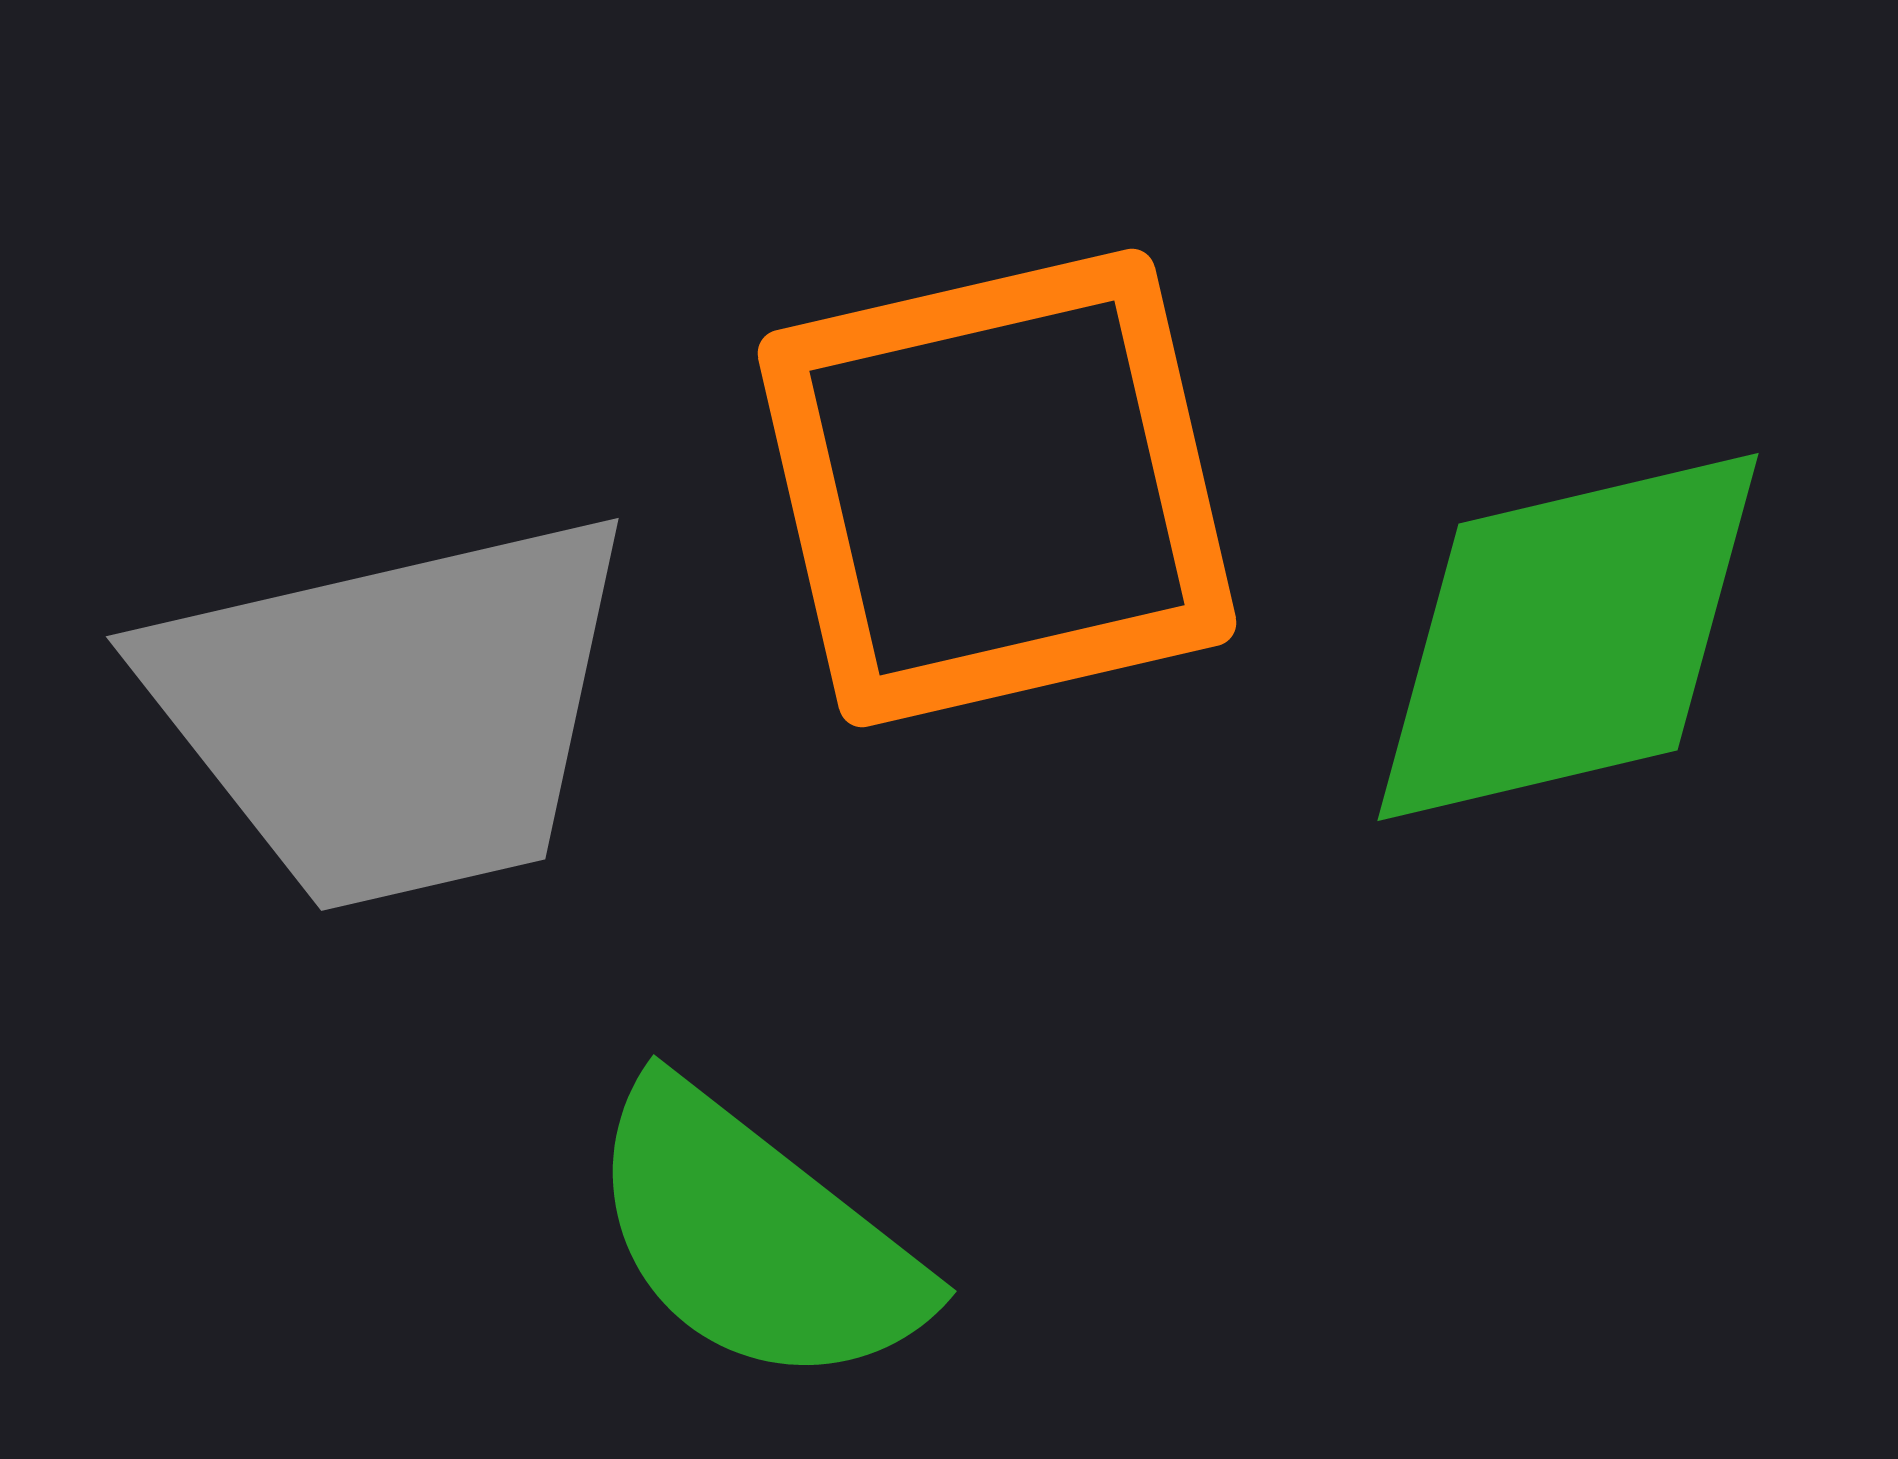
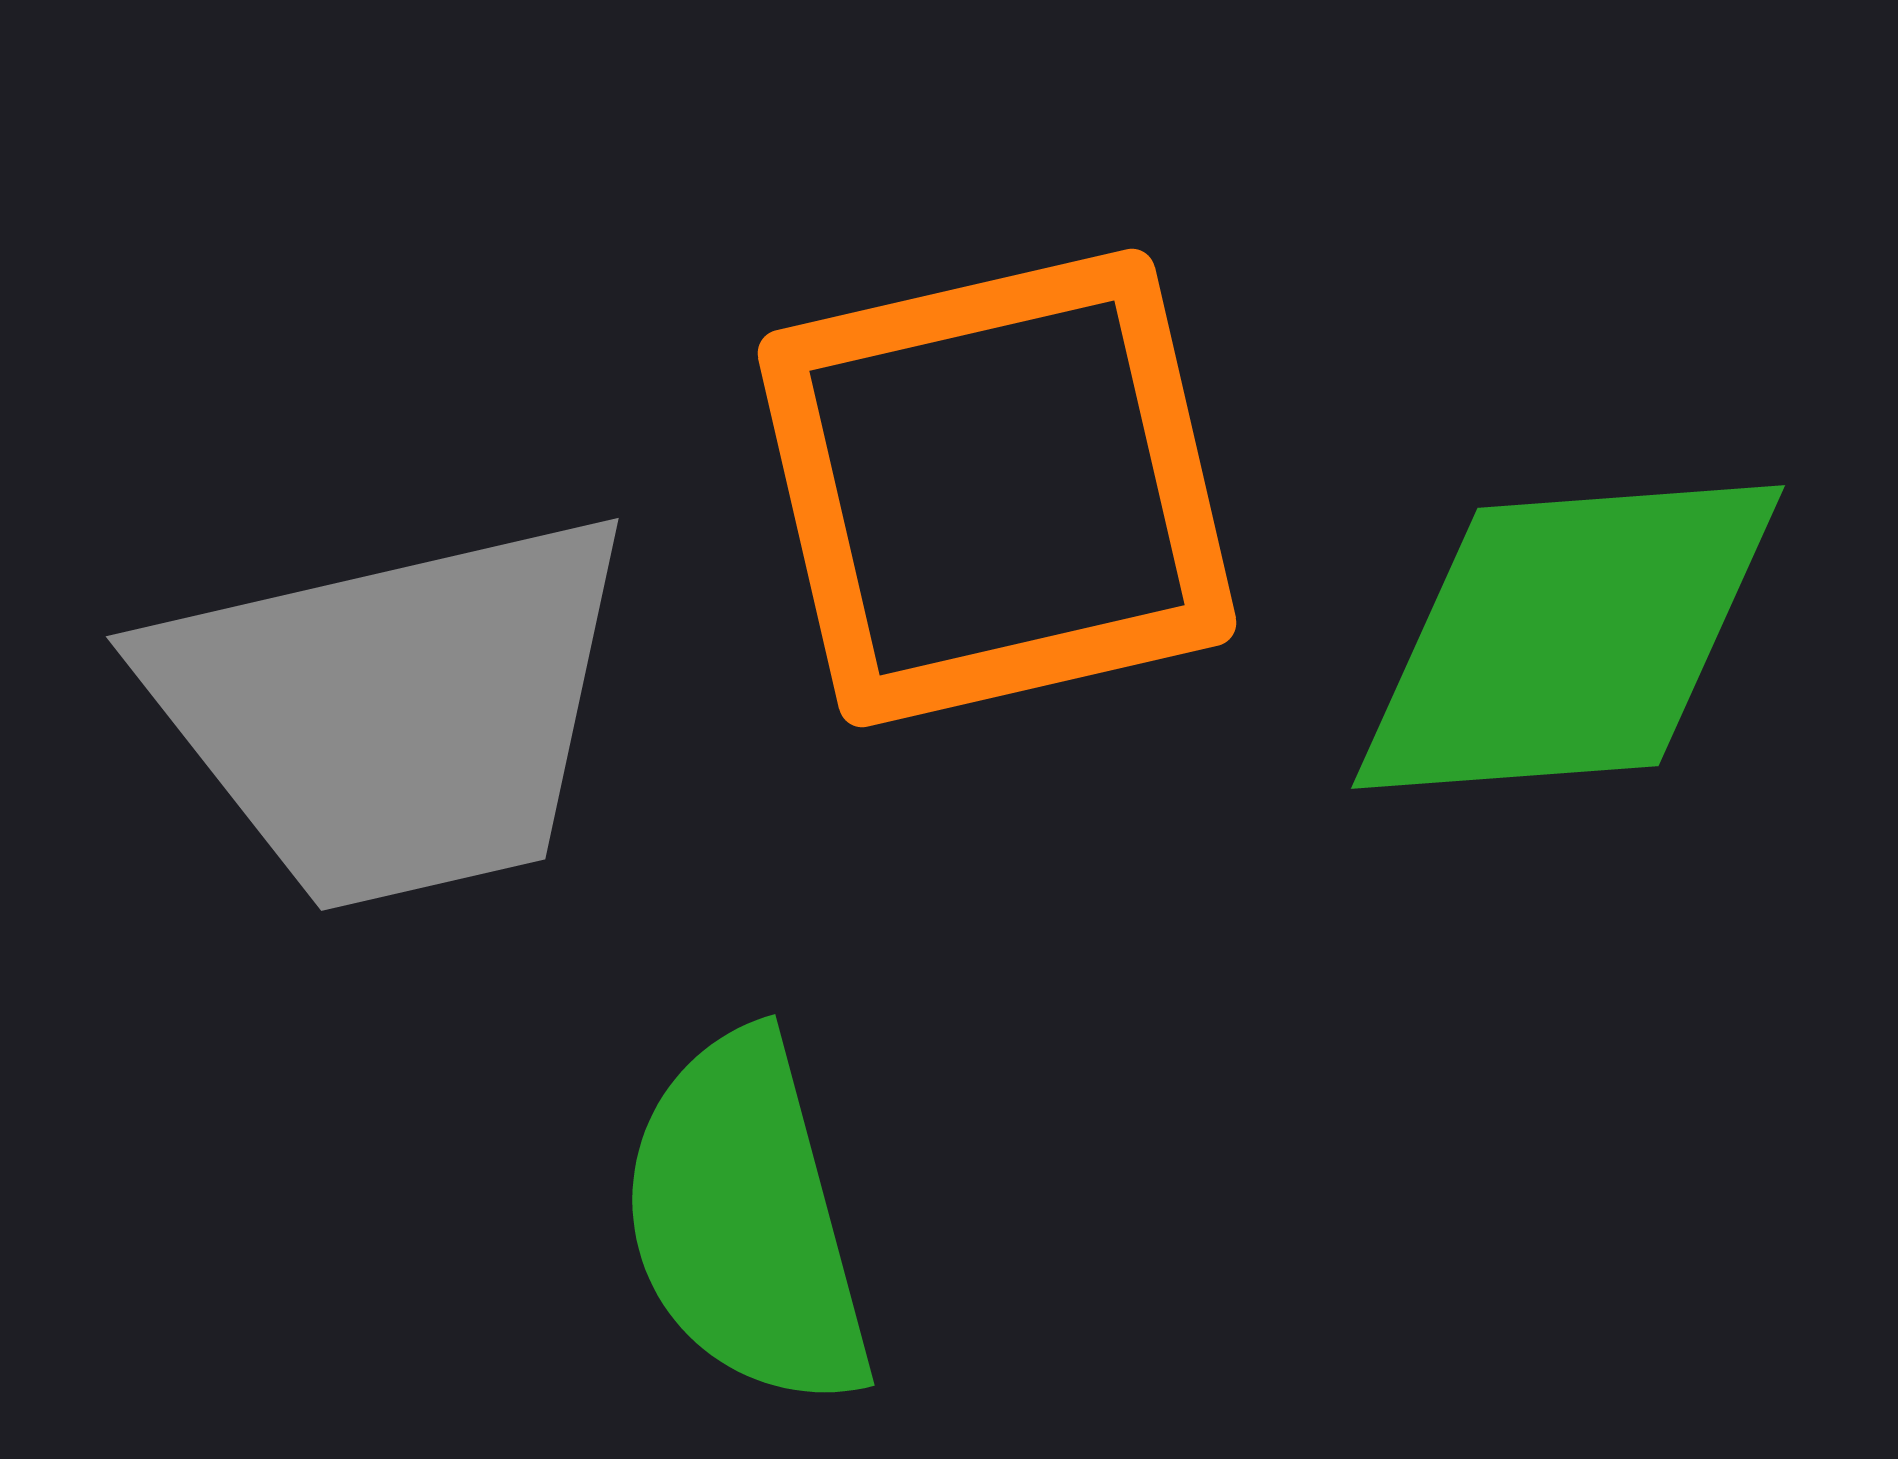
green diamond: rotated 9 degrees clockwise
green semicircle: moved 9 px left, 16 px up; rotated 37 degrees clockwise
